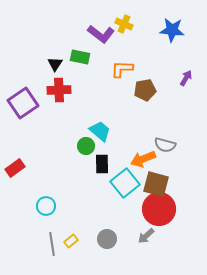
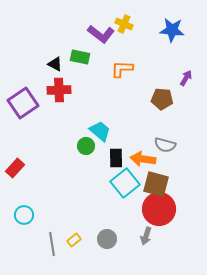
black triangle: rotated 35 degrees counterclockwise
brown pentagon: moved 17 px right, 9 px down; rotated 15 degrees clockwise
orange arrow: rotated 30 degrees clockwise
black rectangle: moved 14 px right, 6 px up
red rectangle: rotated 12 degrees counterclockwise
cyan circle: moved 22 px left, 9 px down
gray arrow: rotated 30 degrees counterclockwise
yellow rectangle: moved 3 px right, 1 px up
